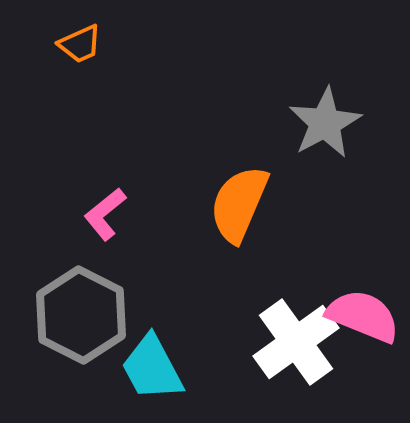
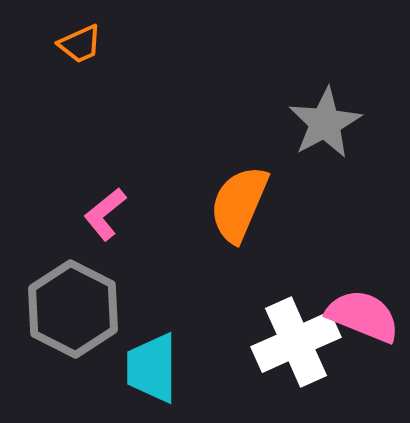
gray hexagon: moved 8 px left, 6 px up
white cross: rotated 12 degrees clockwise
cyan trapezoid: rotated 28 degrees clockwise
